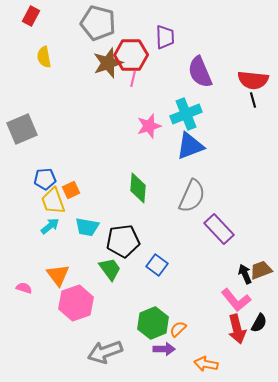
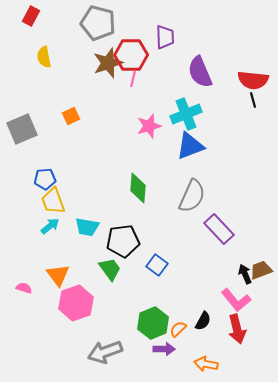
orange square: moved 74 px up
black semicircle: moved 56 px left, 2 px up
